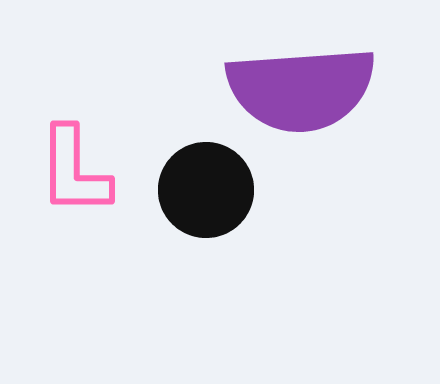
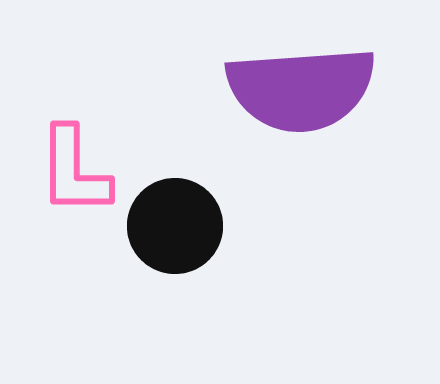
black circle: moved 31 px left, 36 px down
